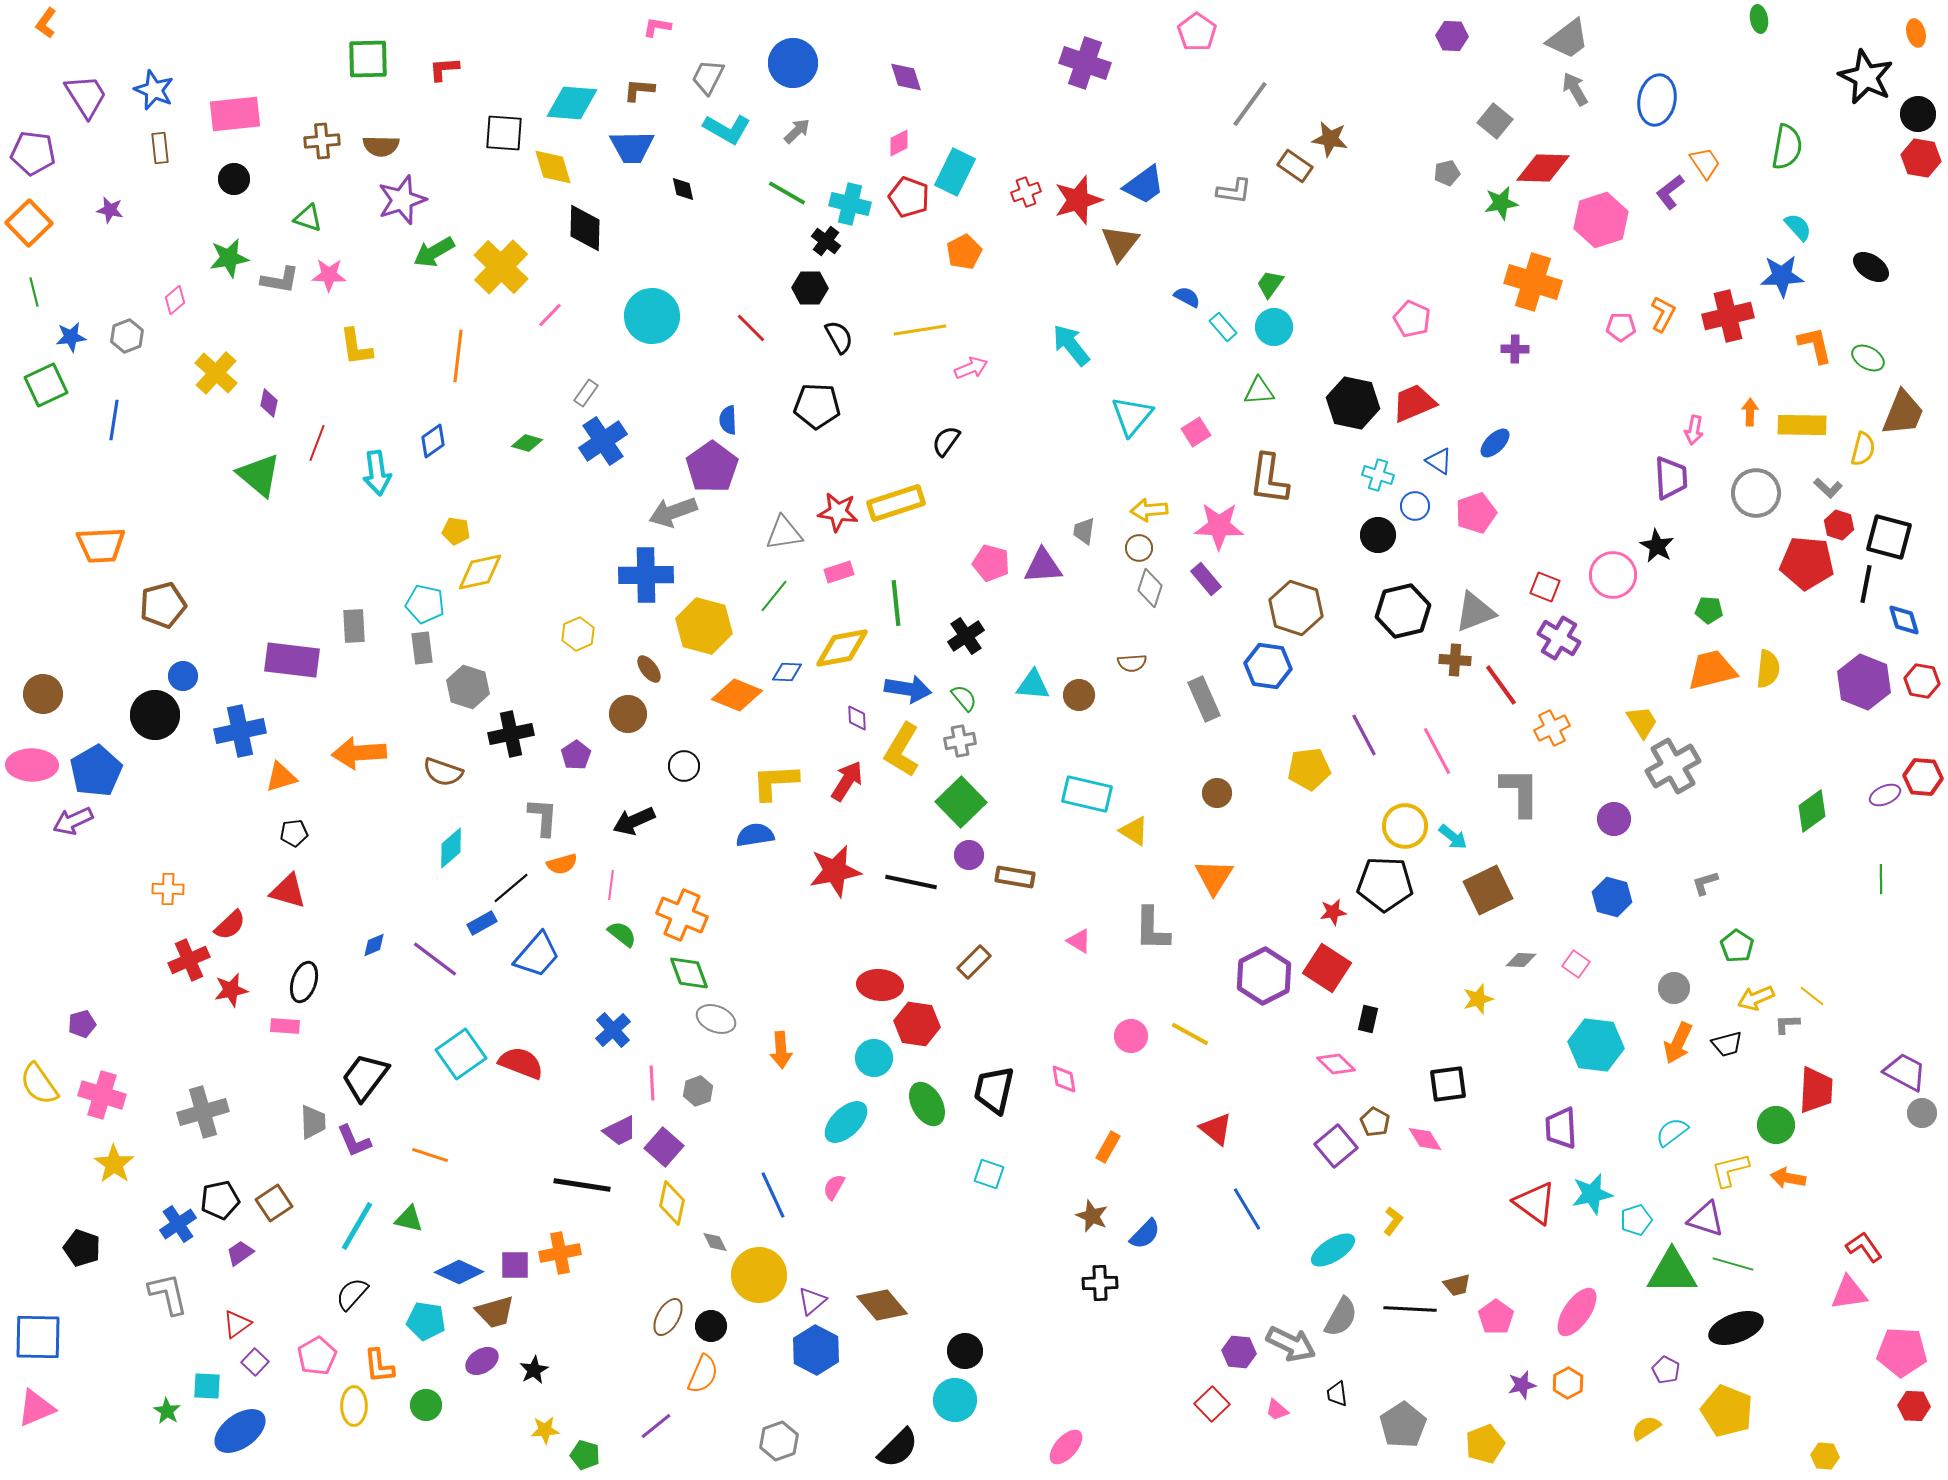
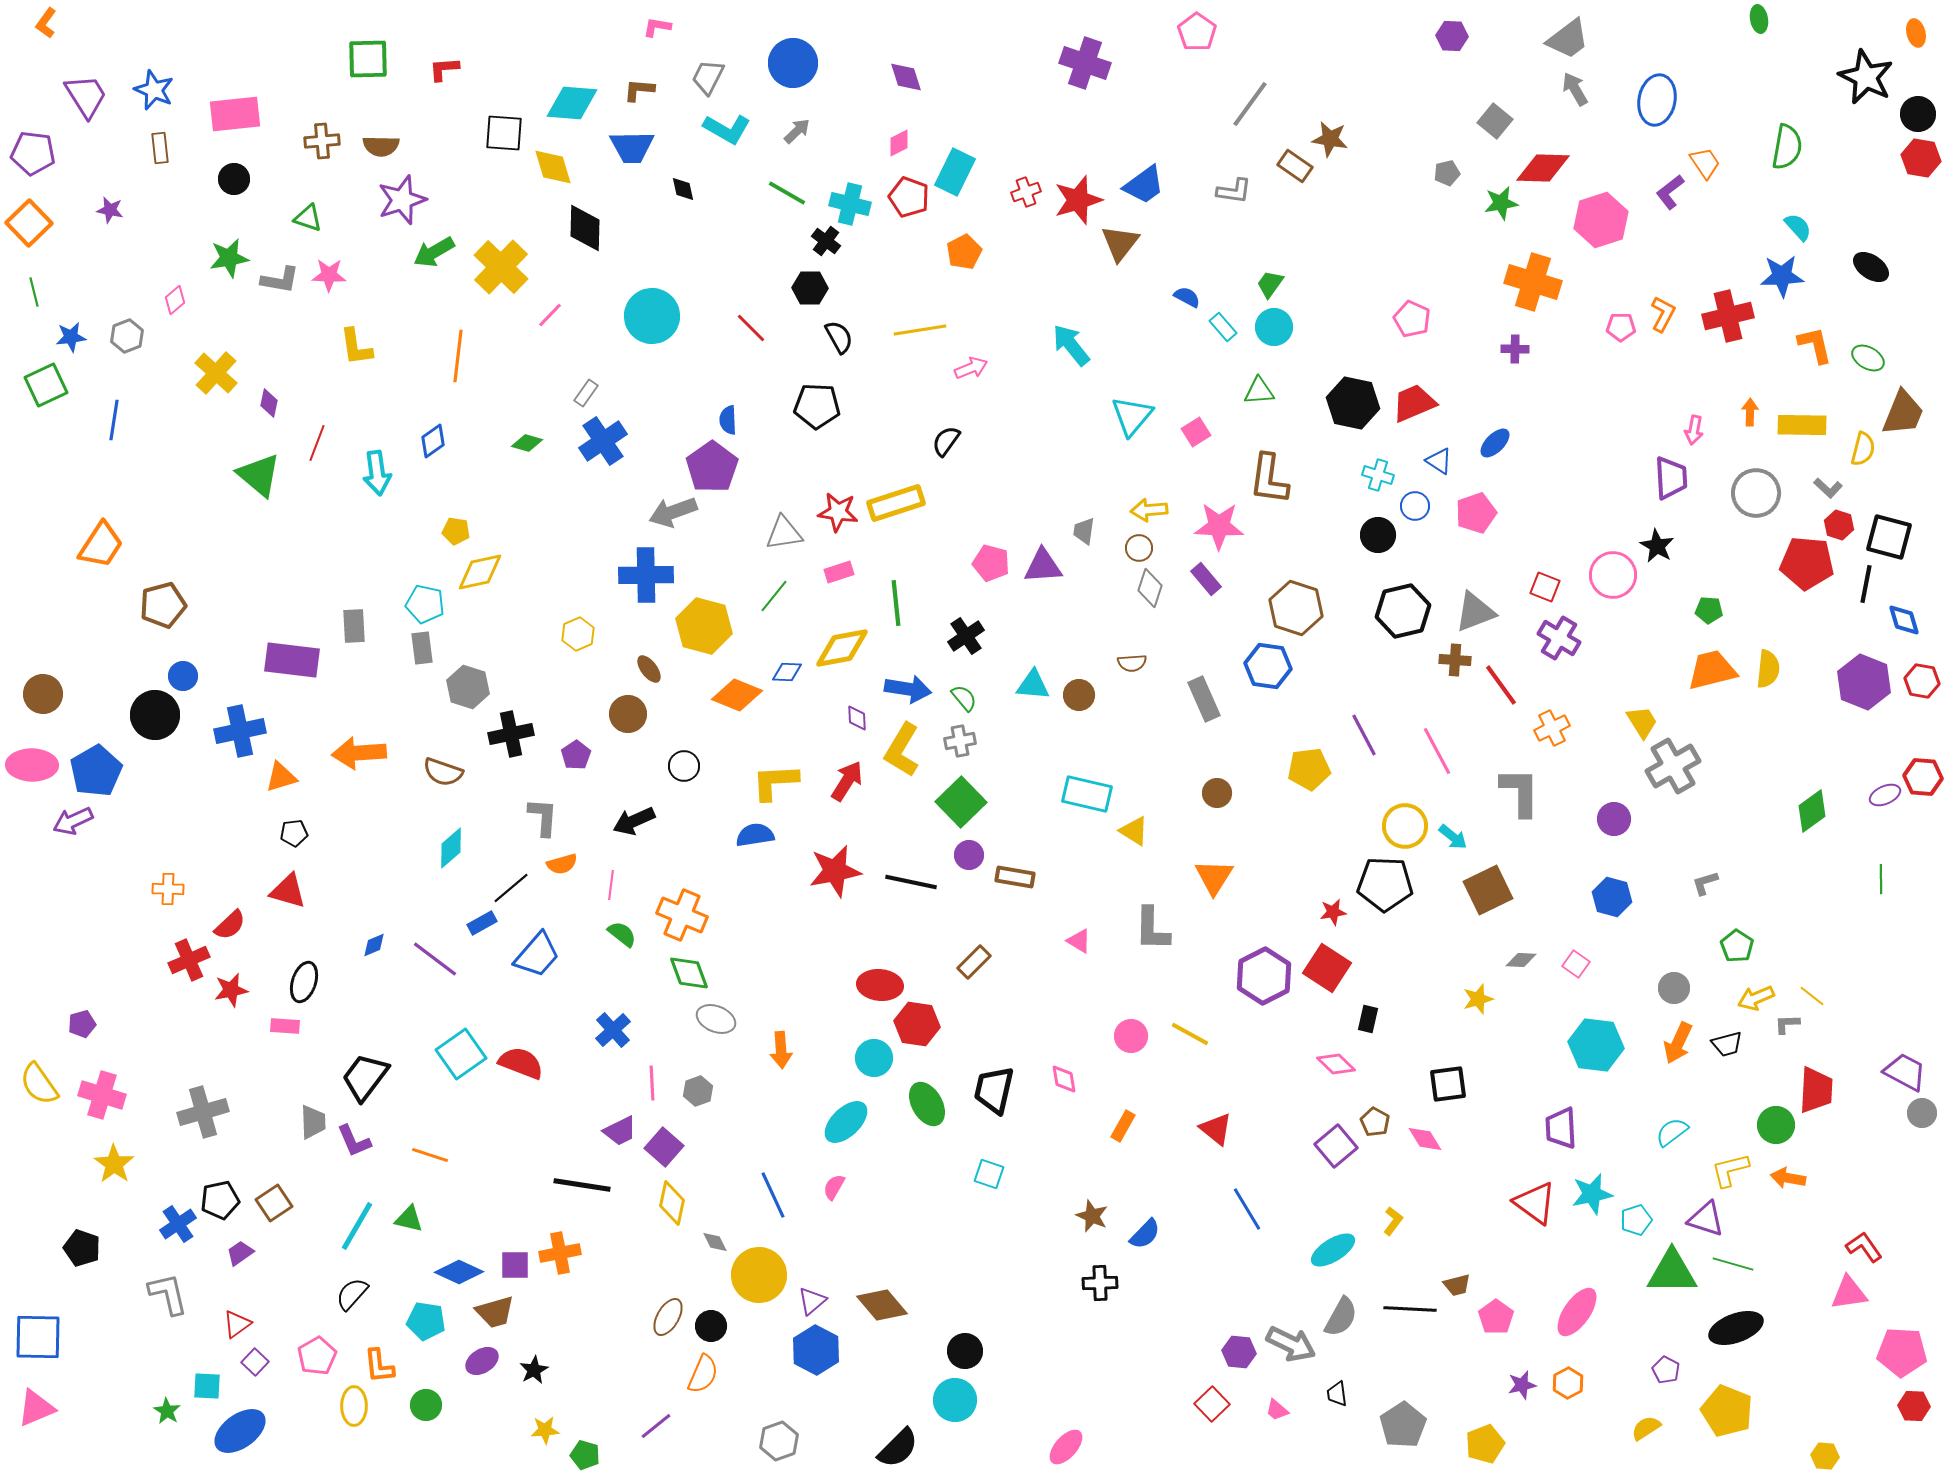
orange trapezoid at (101, 545): rotated 54 degrees counterclockwise
orange rectangle at (1108, 1147): moved 15 px right, 21 px up
